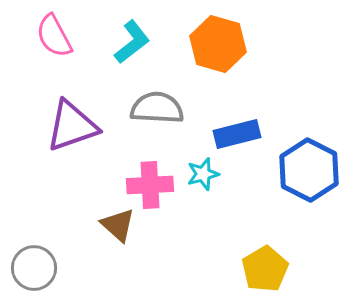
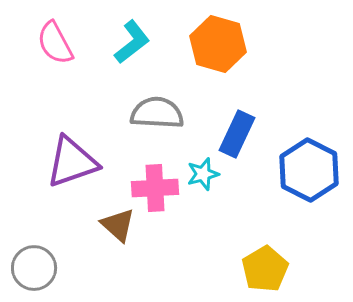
pink semicircle: moved 1 px right, 7 px down
gray semicircle: moved 5 px down
purple triangle: moved 36 px down
blue rectangle: rotated 51 degrees counterclockwise
pink cross: moved 5 px right, 3 px down
